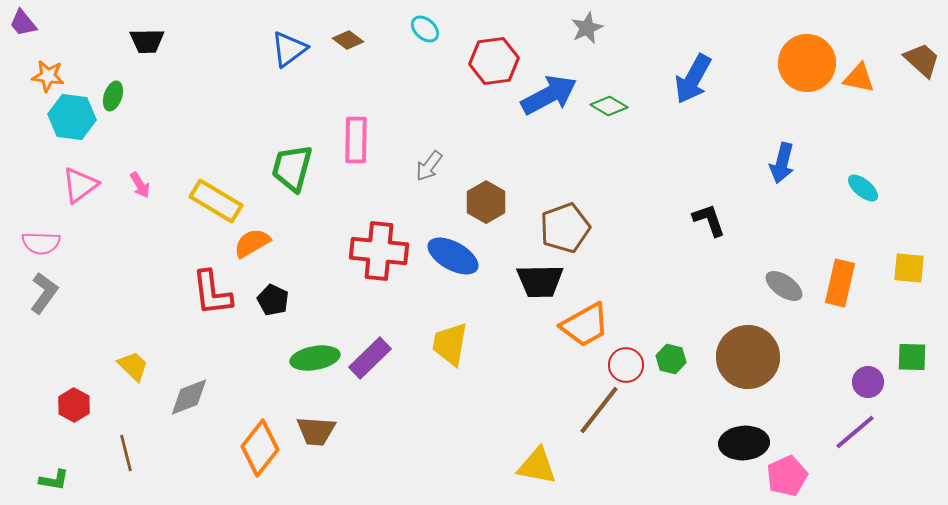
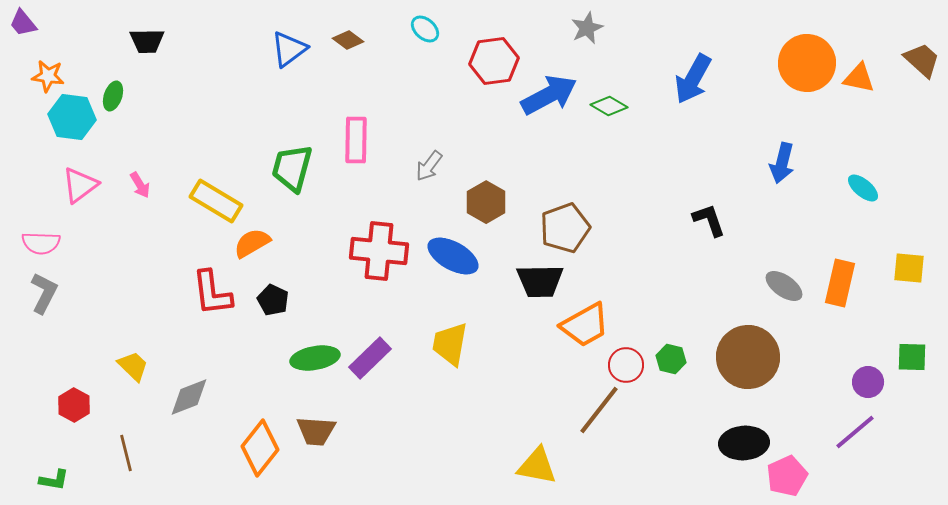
gray L-shape at (44, 293): rotated 9 degrees counterclockwise
